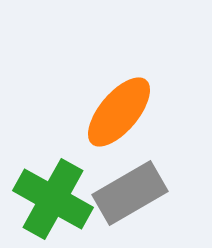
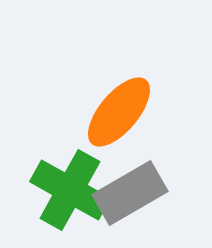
green cross: moved 17 px right, 9 px up
